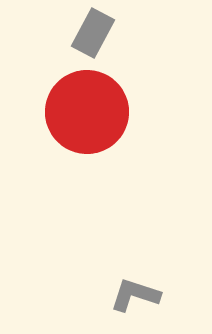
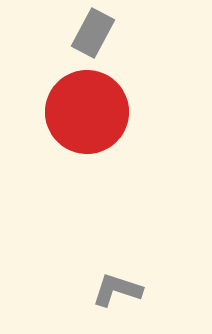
gray L-shape: moved 18 px left, 5 px up
